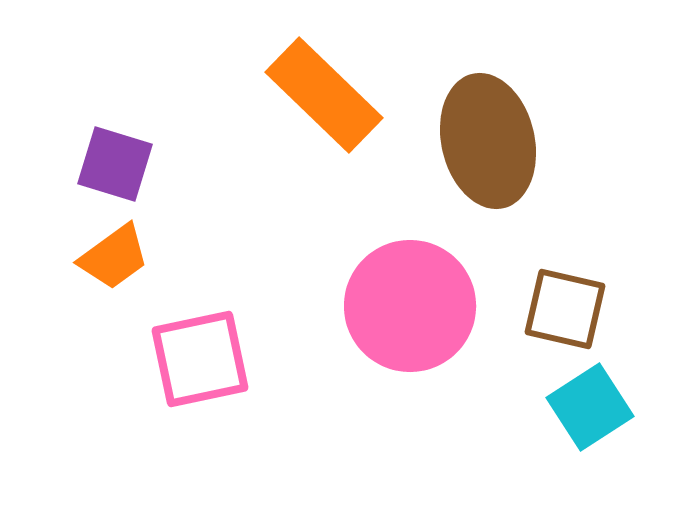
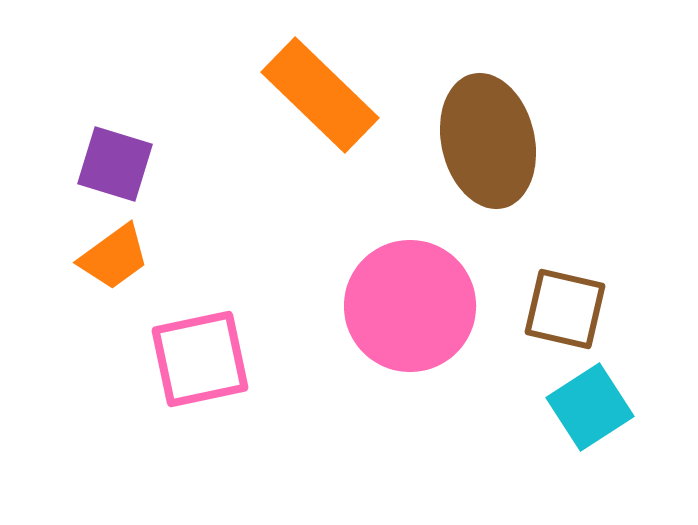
orange rectangle: moved 4 px left
